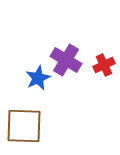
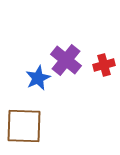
purple cross: rotated 8 degrees clockwise
red cross: rotated 10 degrees clockwise
